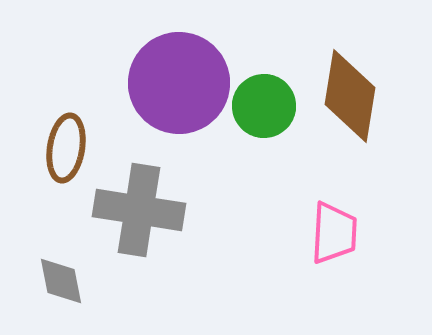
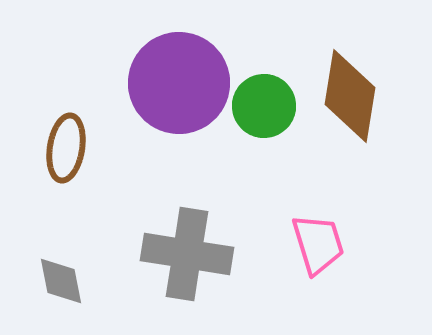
gray cross: moved 48 px right, 44 px down
pink trapezoid: moved 16 px left, 11 px down; rotated 20 degrees counterclockwise
